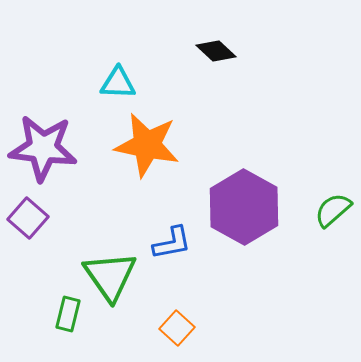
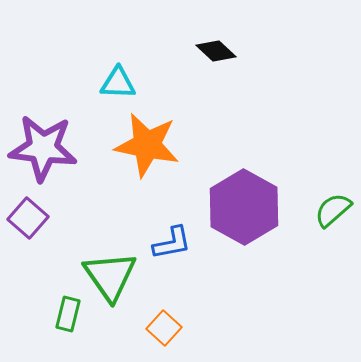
orange square: moved 13 px left
